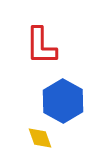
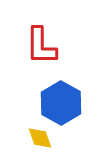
blue hexagon: moved 2 px left, 2 px down
